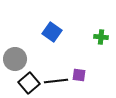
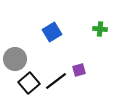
blue square: rotated 24 degrees clockwise
green cross: moved 1 px left, 8 px up
purple square: moved 5 px up; rotated 24 degrees counterclockwise
black line: rotated 30 degrees counterclockwise
